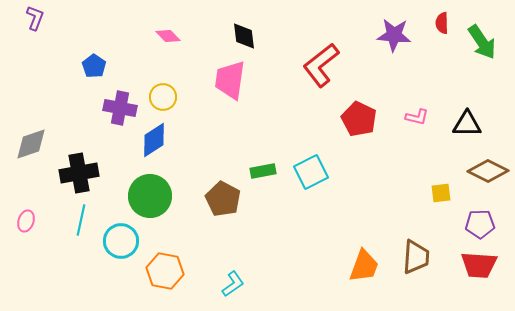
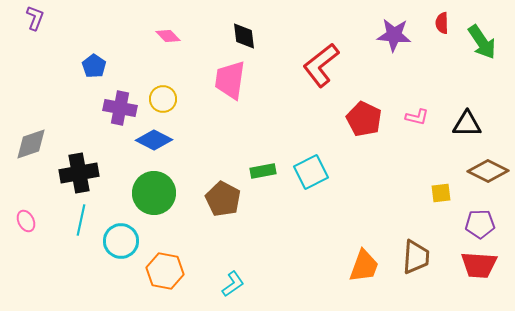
yellow circle: moved 2 px down
red pentagon: moved 5 px right
blue diamond: rotated 60 degrees clockwise
green circle: moved 4 px right, 3 px up
pink ellipse: rotated 45 degrees counterclockwise
